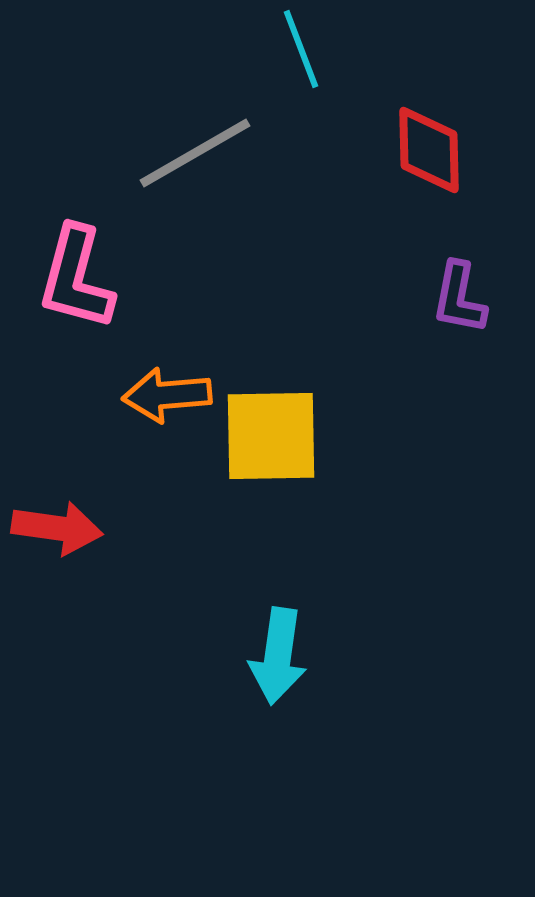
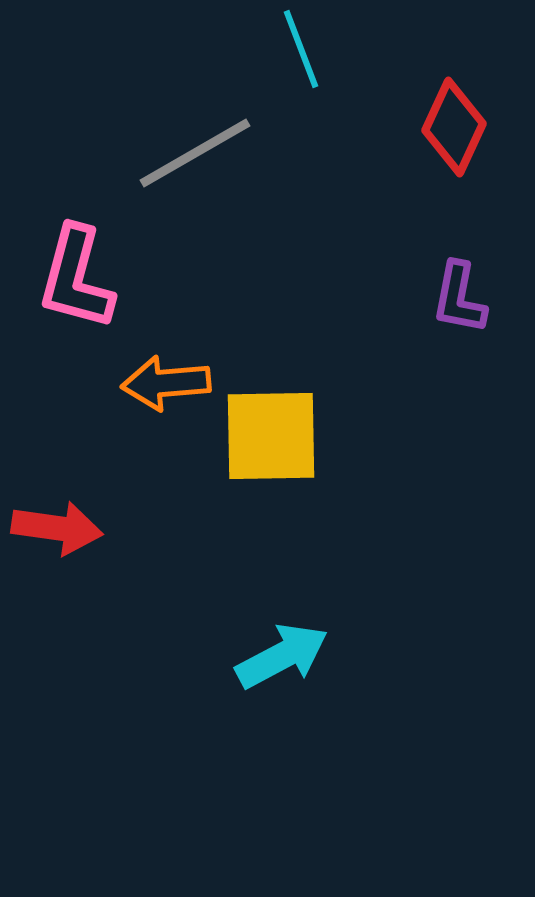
red diamond: moved 25 px right, 23 px up; rotated 26 degrees clockwise
orange arrow: moved 1 px left, 12 px up
cyan arrow: moved 4 px right; rotated 126 degrees counterclockwise
